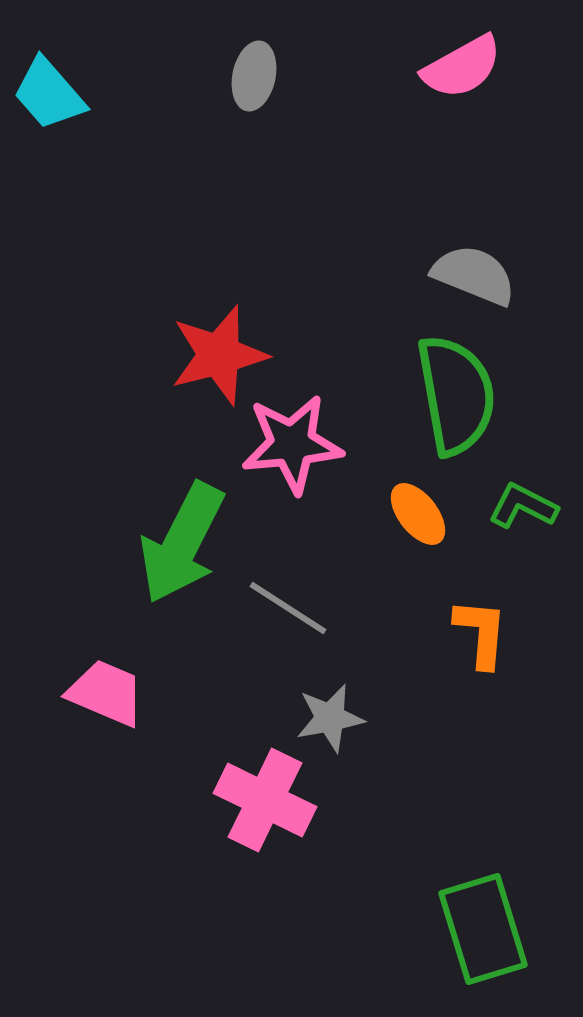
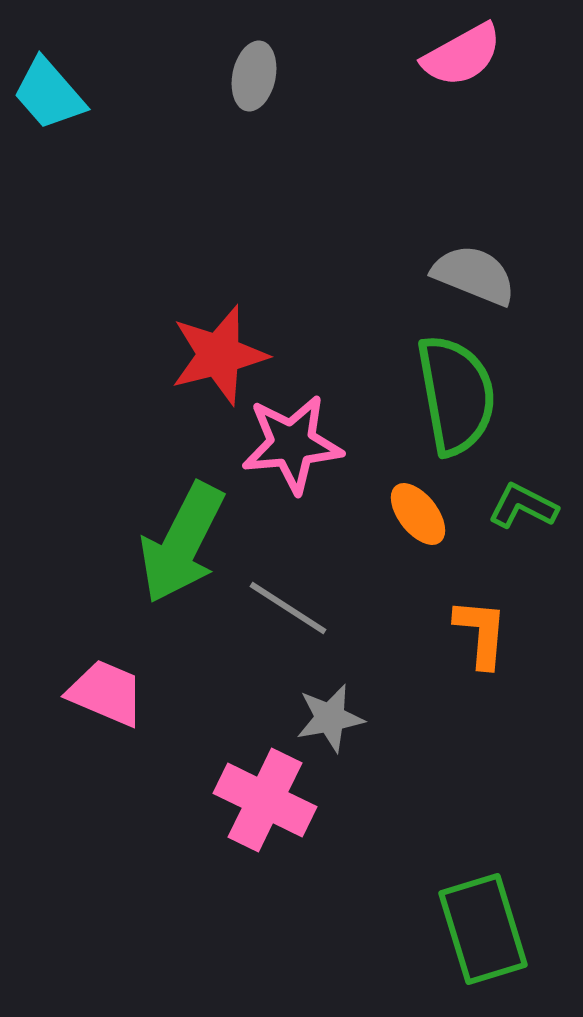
pink semicircle: moved 12 px up
